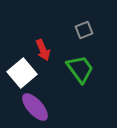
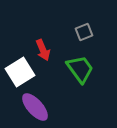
gray square: moved 2 px down
white square: moved 2 px left, 1 px up; rotated 8 degrees clockwise
